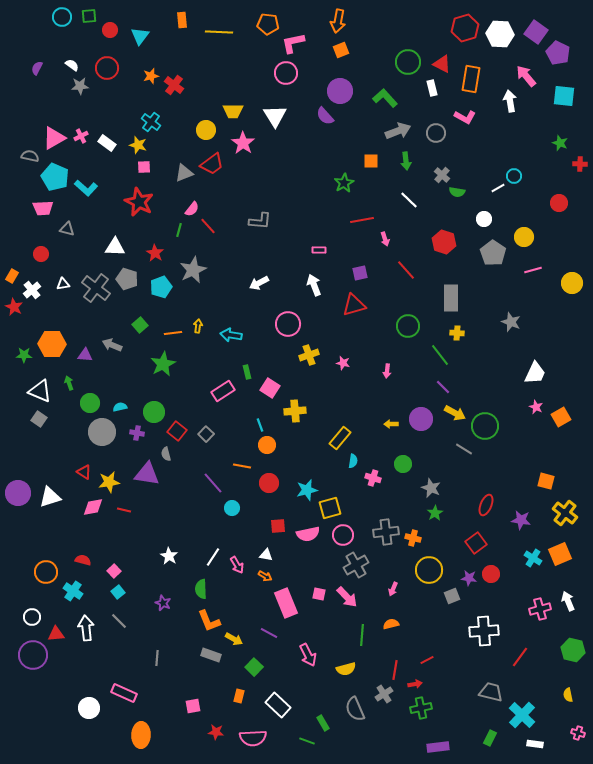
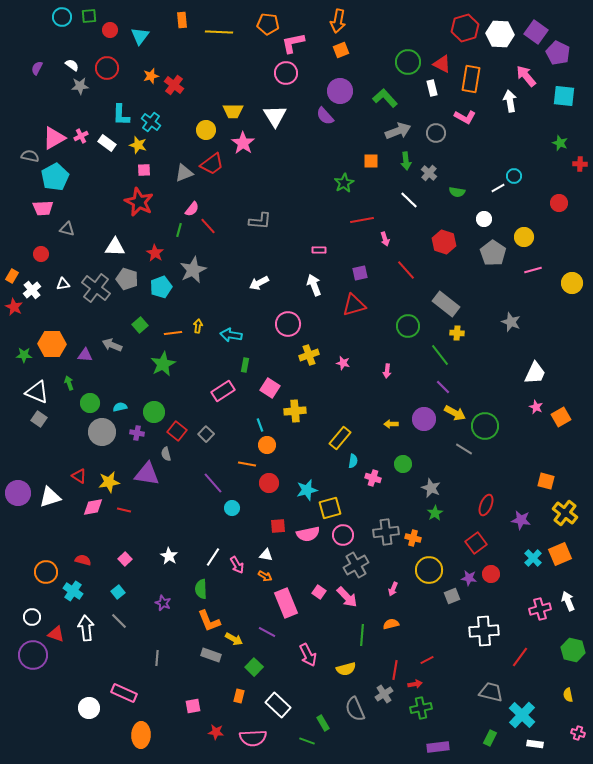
pink square at (144, 167): moved 3 px down
gray cross at (442, 175): moved 13 px left, 2 px up
cyan pentagon at (55, 177): rotated 20 degrees clockwise
cyan L-shape at (86, 188): moved 35 px right, 73 px up; rotated 50 degrees clockwise
gray rectangle at (451, 298): moved 5 px left, 6 px down; rotated 52 degrees counterclockwise
green rectangle at (247, 372): moved 2 px left, 7 px up; rotated 24 degrees clockwise
white triangle at (40, 391): moved 3 px left, 1 px down
purple circle at (421, 419): moved 3 px right
orange line at (242, 466): moved 5 px right, 2 px up
red triangle at (84, 472): moved 5 px left, 4 px down
cyan cross at (533, 558): rotated 12 degrees clockwise
pink square at (114, 571): moved 11 px right, 12 px up
pink square at (319, 594): moved 2 px up; rotated 24 degrees clockwise
purple line at (269, 633): moved 2 px left, 1 px up
red triangle at (56, 634): rotated 24 degrees clockwise
